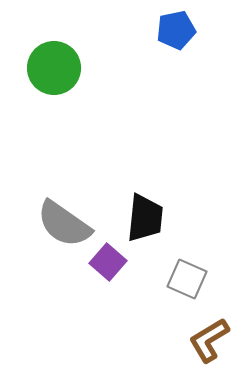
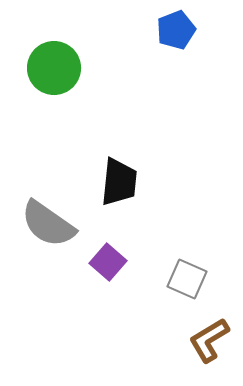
blue pentagon: rotated 9 degrees counterclockwise
black trapezoid: moved 26 px left, 36 px up
gray semicircle: moved 16 px left
